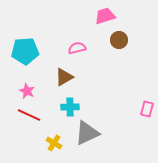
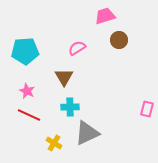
pink semicircle: rotated 18 degrees counterclockwise
brown triangle: rotated 30 degrees counterclockwise
